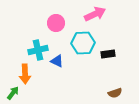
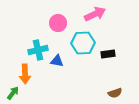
pink circle: moved 2 px right
blue triangle: rotated 16 degrees counterclockwise
